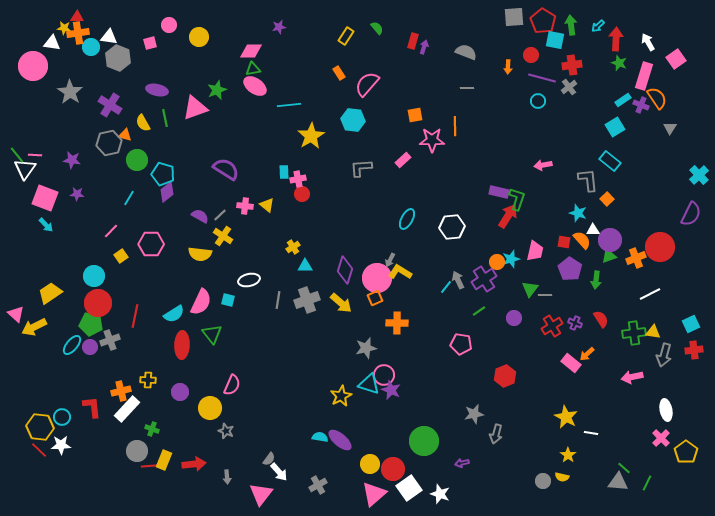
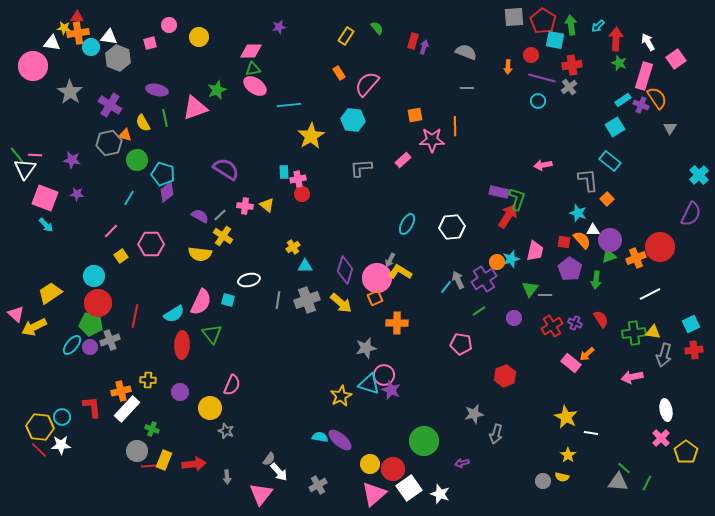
cyan ellipse at (407, 219): moved 5 px down
